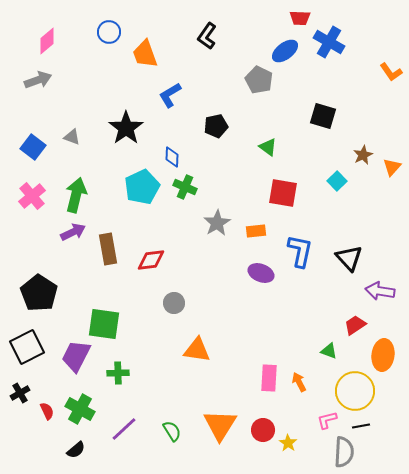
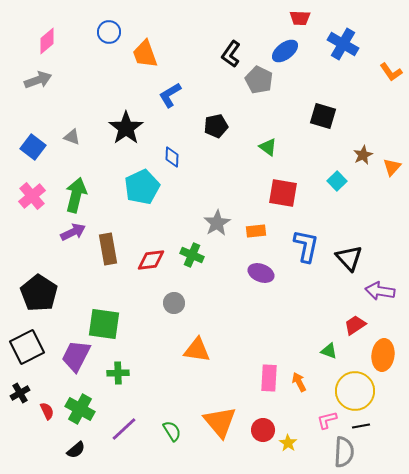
black L-shape at (207, 36): moved 24 px right, 18 px down
blue cross at (329, 42): moved 14 px right, 2 px down
green cross at (185, 187): moved 7 px right, 68 px down
blue L-shape at (300, 251): moved 6 px right, 5 px up
orange triangle at (220, 425): moved 3 px up; rotated 12 degrees counterclockwise
